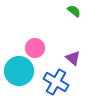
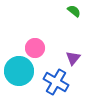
purple triangle: rotated 28 degrees clockwise
